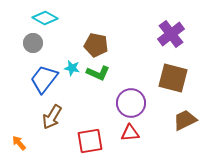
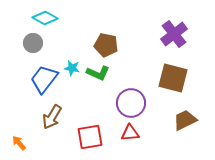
purple cross: moved 3 px right
brown pentagon: moved 10 px right
red square: moved 4 px up
